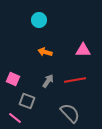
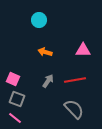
gray square: moved 10 px left, 2 px up
gray semicircle: moved 4 px right, 4 px up
